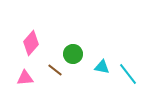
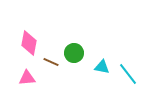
pink diamond: moved 2 px left; rotated 30 degrees counterclockwise
green circle: moved 1 px right, 1 px up
brown line: moved 4 px left, 8 px up; rotated 14 degrees counterclockwise
pink triangle: moved 2 px right
